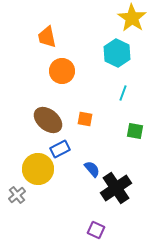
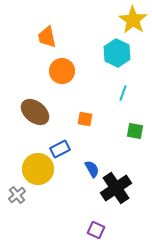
yellow star: moved 1 px right, 2 px down
brown ellipse: moved 13 px left, 8 px up
blue semicircle: rotated 12 degrees clockwise
